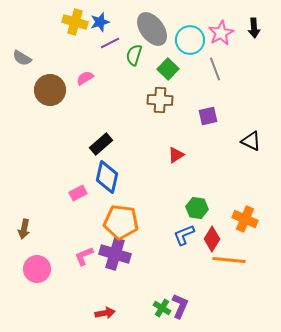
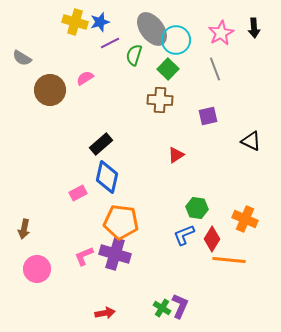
cyan circle: moved 14 px left
